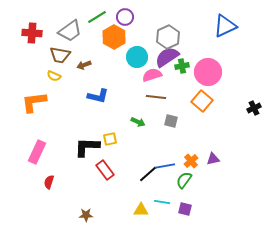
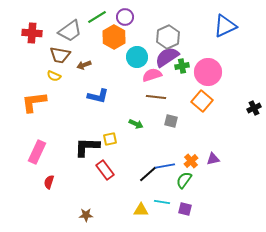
green arrow: moved 2 px left, 2 px down
